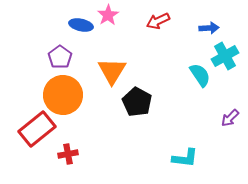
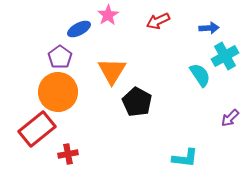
blue ellipse: moved 2 px left, 4 px down; rotated 40 degrees counterclockwise
orange circle: moved 5 px left, 3 px up
